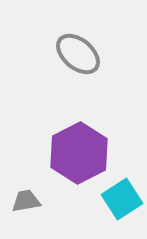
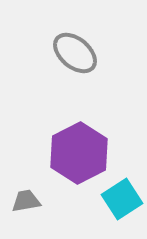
gray ellipse: moved 3 px left, 1 px up
